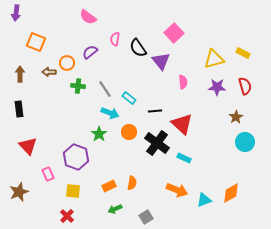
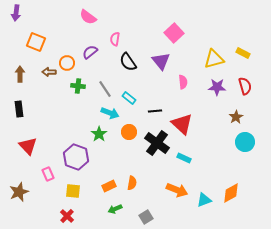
black semicircle at (138, 48): moved 10 px left, 14 px down
